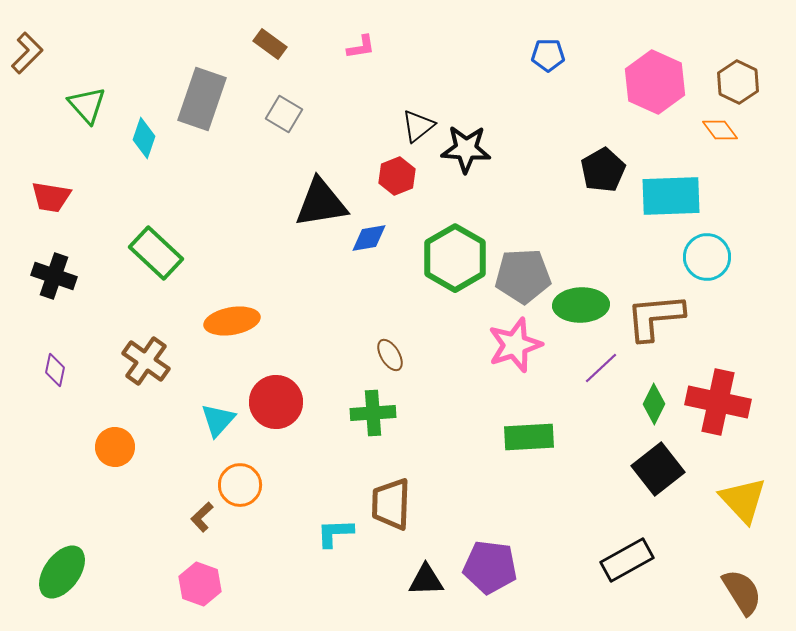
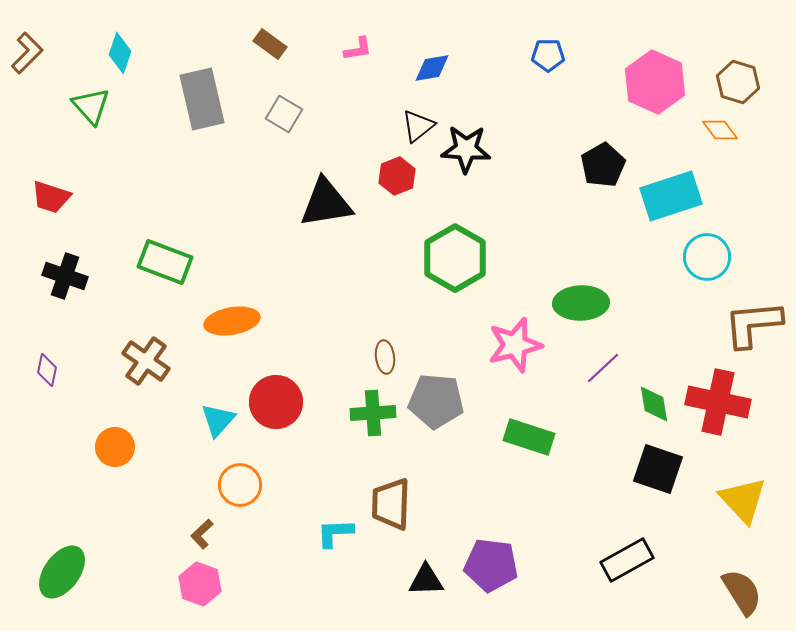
pink L-shape at (361, 47): moved 3 px left, 2 px down
brown hexagon at (738, 82): rotated 9 degrees counterclockwise
gray rectangle at (202, 99): rotated 32 degrees counterclockwise
green triangle at (87, 105): moved 4 px right, 1 px down
cyan diamond at (144, 138): moved 24 px left, 85 px up
black pentagon at (603, 170): moved 5 px up
cyan rectangle at (671, 196): rotated 16 degrees counterclockwise
red trapezoid at (51, 197): rotated 9 degrees clockwise
black triangle at (321, 203): moved 5 px right
blue diamond at (369, 238): moved 63 px right, 170 px up
green rectangle at (156, 253): moved 9 px right, 9 px down; rotated 22 degrees counterclockwise
black cross at (54, 276): moved 11 px right
gray pentagon at (523, 276): moved 87 px left, 125 px down; rotated 8 degrees clockwise
green ellipse at (581, 305): moved 2 px up
brown L-shape at (655, 317): moved 98 px right, 7 px down
pink star at (515, 345): rotated 4 degrees clockwise
brown ellipse at (390, 355): moved 5 px left, 2 px down; rotated 24 degrees clockwise
purple line at (601, 368): moved 2 px right
purple diamond at (55, 370): moved 8 px left
green diamond at (654, 404): rotated 36 degrees counterclockwise
green rectangle at (529, 437): rotated 21 degrees clockwise
black square at (658, 469): rotated 33 degrees counterclockwise
brown L-shape at (202, 517): moved 17 px down
purple pentagon at (490, 567): moved 1 px right, 2 px up
